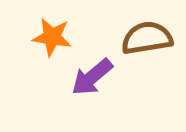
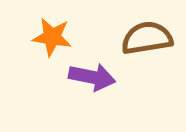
purple arrow: rotated 129 degrees counterclockwise
